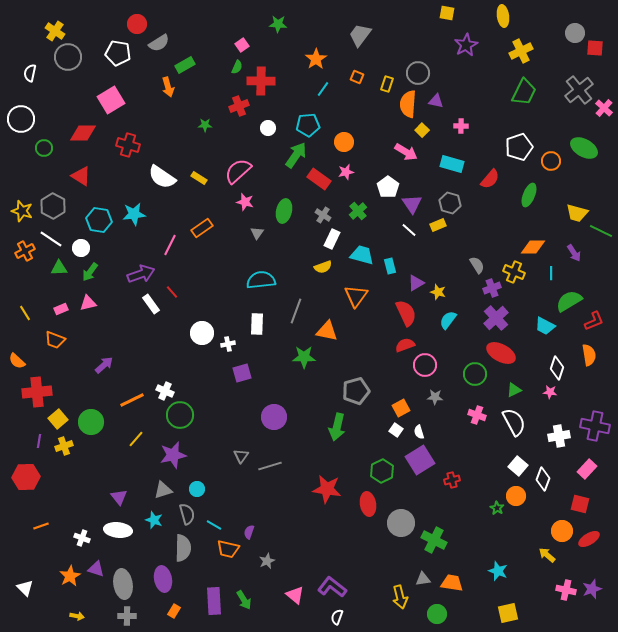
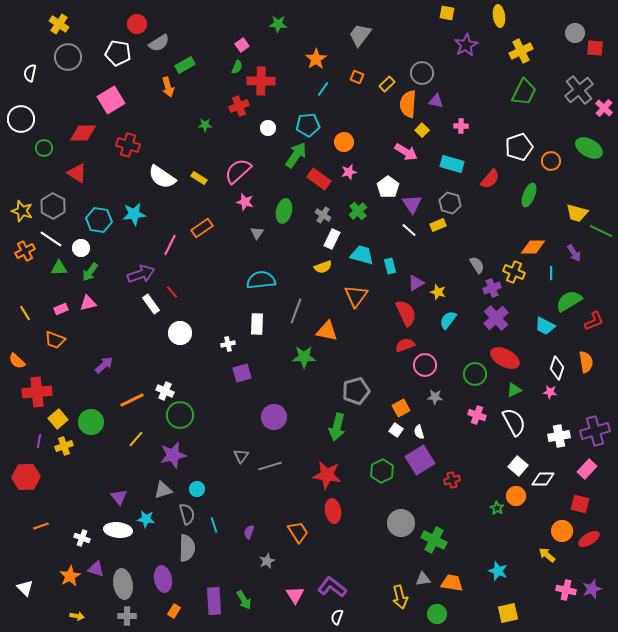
yellow ellipse at (503, 16): moved 4 px left
yellow cross at (55, 31): moved 4 px right, 7 px up
gray circle at (418, 73): moved 4 px right
yellow rectangle at (387, 84): rotated 28 degrees clockwise
green ellipse at (584, 148): moved 5 px right
pink star at (346, 172): moved 3 px right
red triangle at (81, 176): moved 4 px left, 3 px up
white circle at (202, 333): moved 22 px left
red ellipse at (501, 353): moved 4 px right, 5 px down
orange semicircle at (589, 355): moved 3 px left, 7 px down
purple cross at (595, 426): moved 5 px down; rotated 28 degrees counterclockwise
white diamond at (543, 479): rotated 70 degrees clockwise
red star at (327, 489): moved 14 px up
red ellipse at (368, 504): moved 35 px left, 7 px down
cyan star at (154, 520): moved 8 px left, 1 px up; rotated 12 degrees counterclockwise
cyan line at (214, 525): rotated 42 degrees clockwise
gray semicircle at (183, 548): moved 4 px right
orange trapezoid at (228, 549): moved 70 px right, 17 px up; rotated 135 degrees counterclockwise
pink triangle at (295, 595): rotated 18 degrees clockwise
